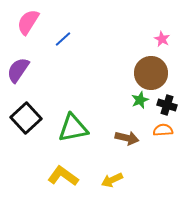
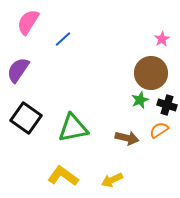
pink star: rotated 14 degrees clockwise
black square: rotated 12 degrees counterclockwise
orange semicircle: moved 4 px left; rotated 30 degrees counterclockwise
